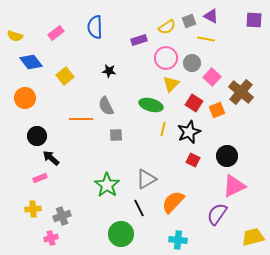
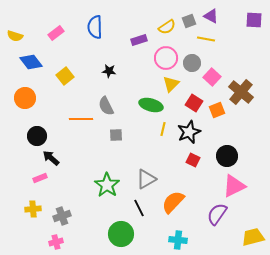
pink cross at (51, 238): moved 5 px right, 4 px down
